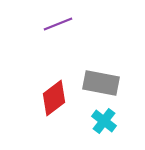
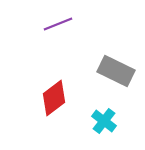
gray rectangle: moved 15 px right, 12 px up; rotated 15 degrees clockwise
